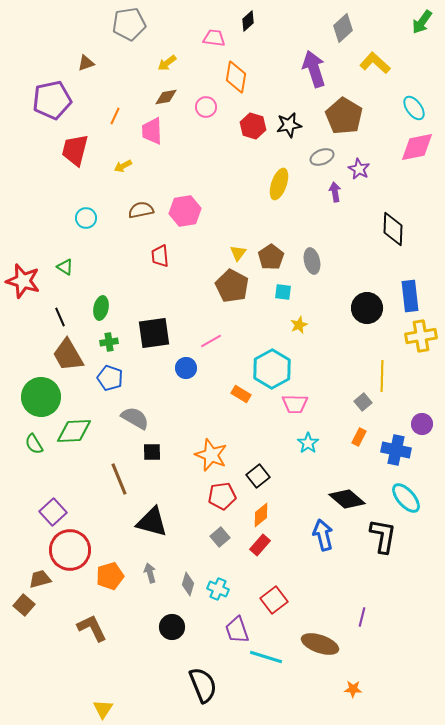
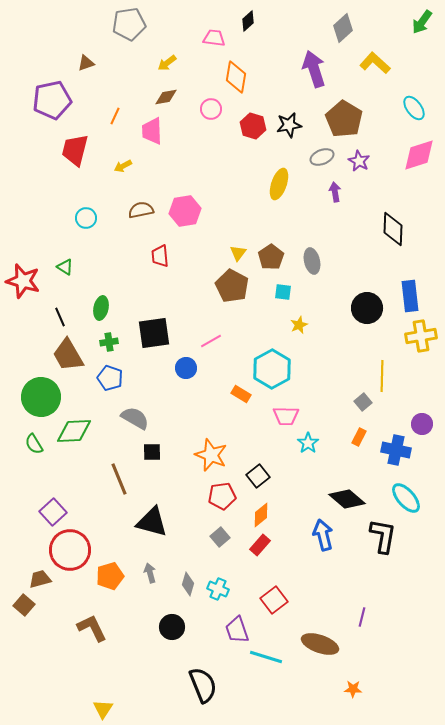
pink circle at (206, 107): moved 5 px right, 2 px down
brown pentagon at (344, 116): moved 3 px down
pink diamond at (417, 147): moved 2 px right, 8 px down; rotated 6 degrees counterclockwise
purple star at (359, 169): moved 8 px up
pink trapezoid at (295, 404): moved 9 px left, 12 px down
